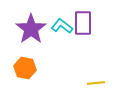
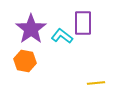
cyan L-shape: moved 10 px down
orange hexagon: moved 7 px up
